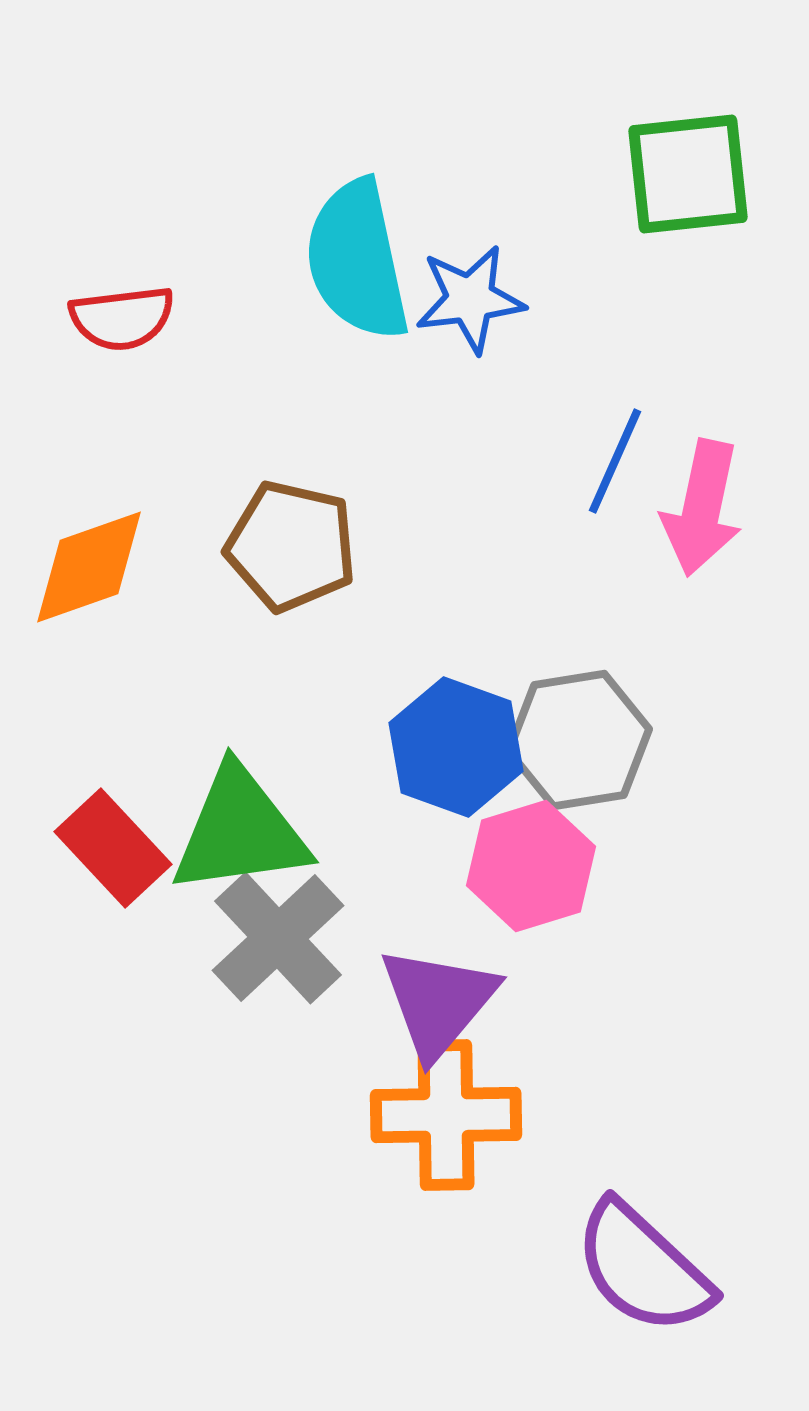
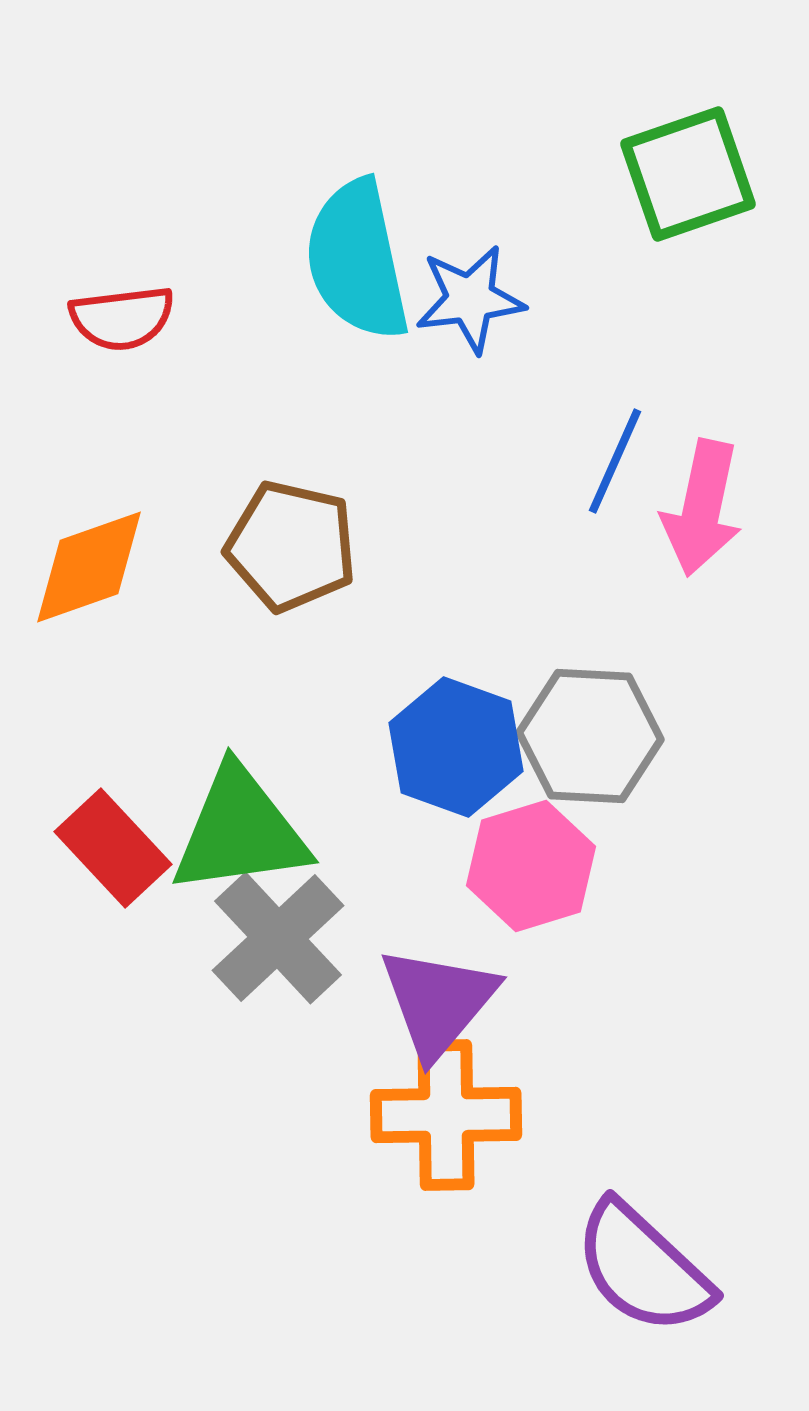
green square: rotated 13 degrees counterclockwise
gray hexagon: moved 11 px right, 4 px up; rotated 12 degrees clockwise
